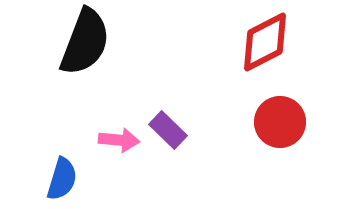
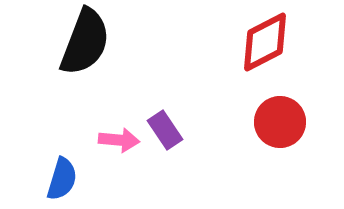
purple rectangle: moved 3 px left; rotated 12 degrees clockwise
